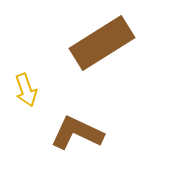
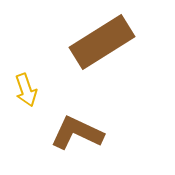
brown rectangle: moved 1 px up
